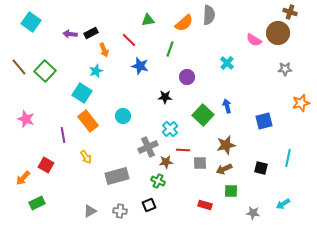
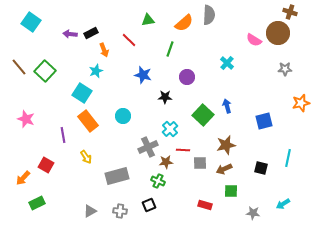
blue star at (140, 66): moved 3 px right, 9 px down
